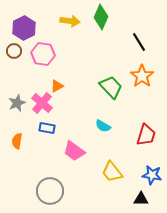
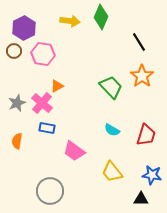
cyan semicircle: moved 9 px right, 4 px down
